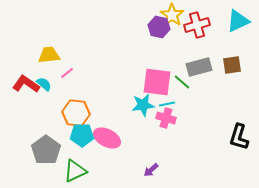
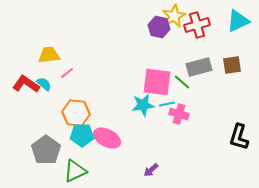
yellow star: moved 2 px right, 1 px down; rotated 10 degrees clockwise
pink cross: moved 13 px right, 4 px up
